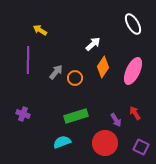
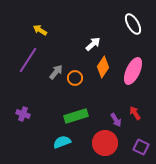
purple line: rotated 32 degrees clockwise
